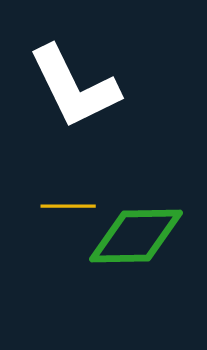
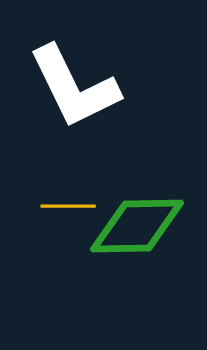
green diamond: moved 1 px right, 10 px up
